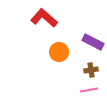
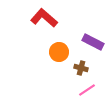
brown cross: moved 10 px left, 2 px up; rotated 24 degrees clockwise
pink line: moved 2 px left; rotated 24 degrees counterclockwise
